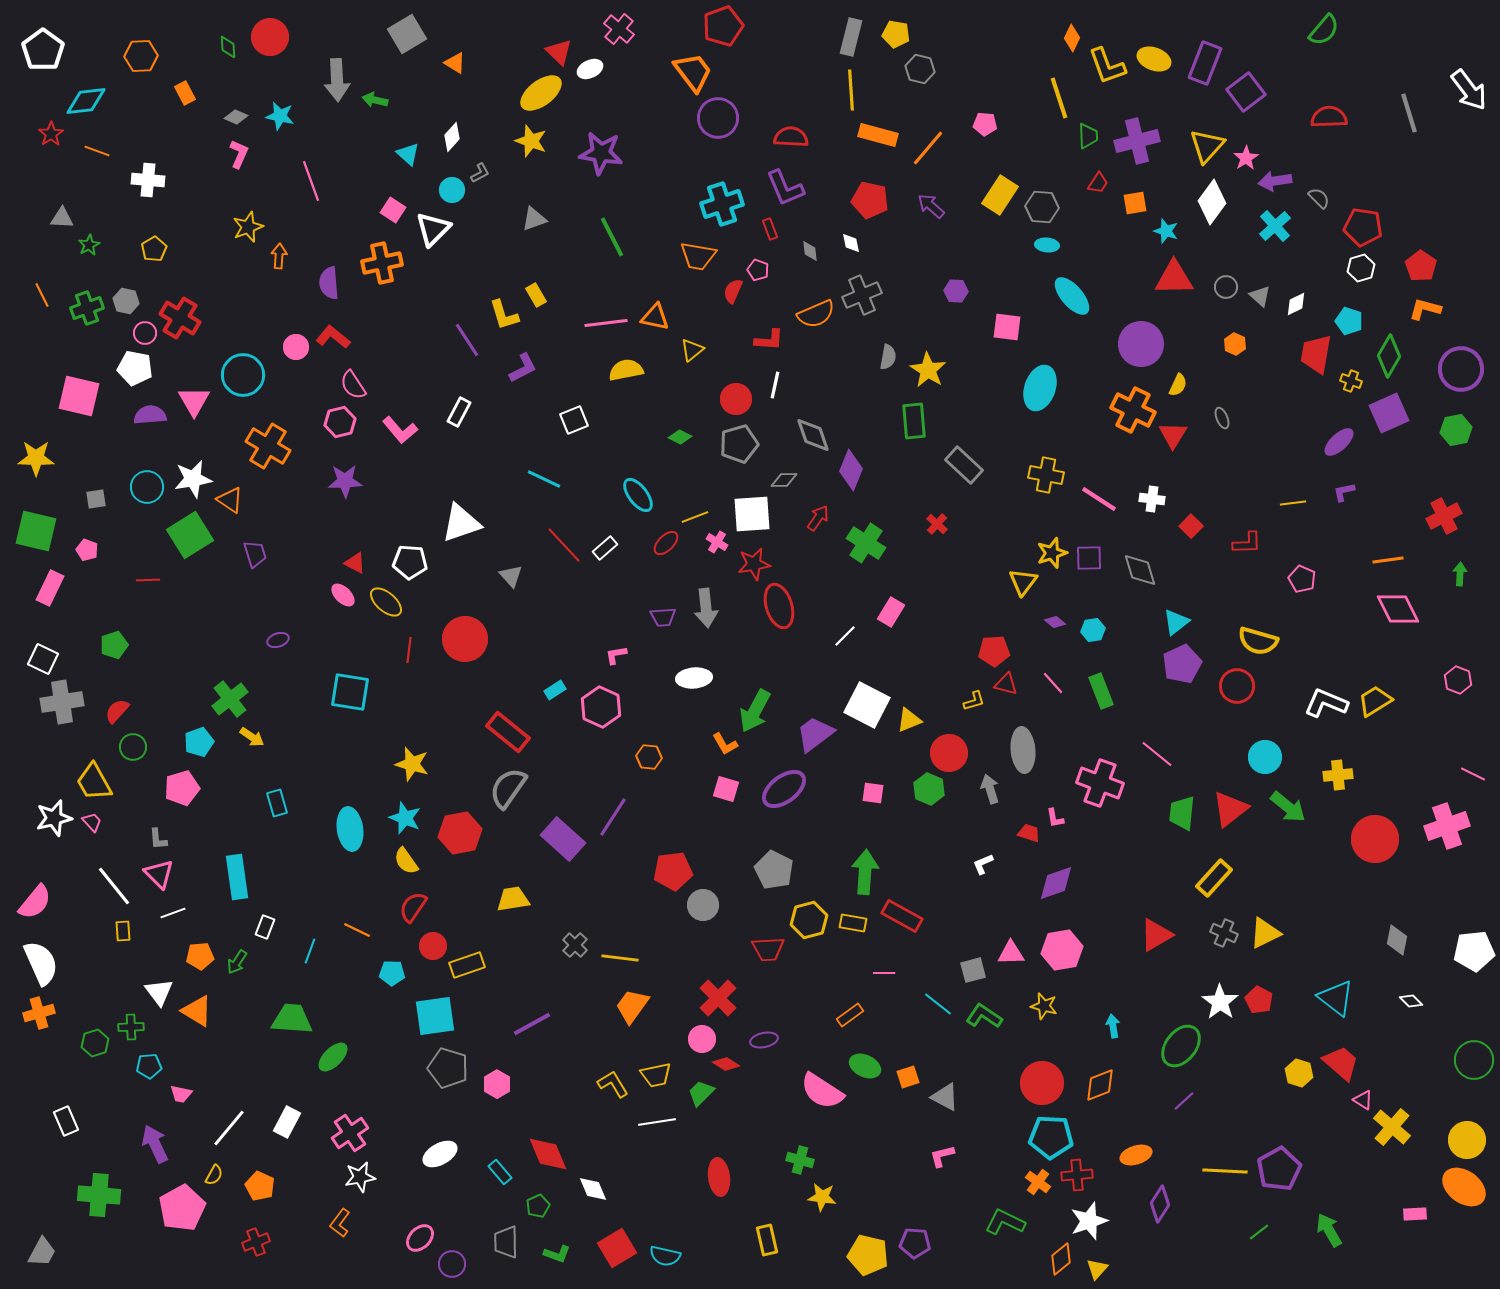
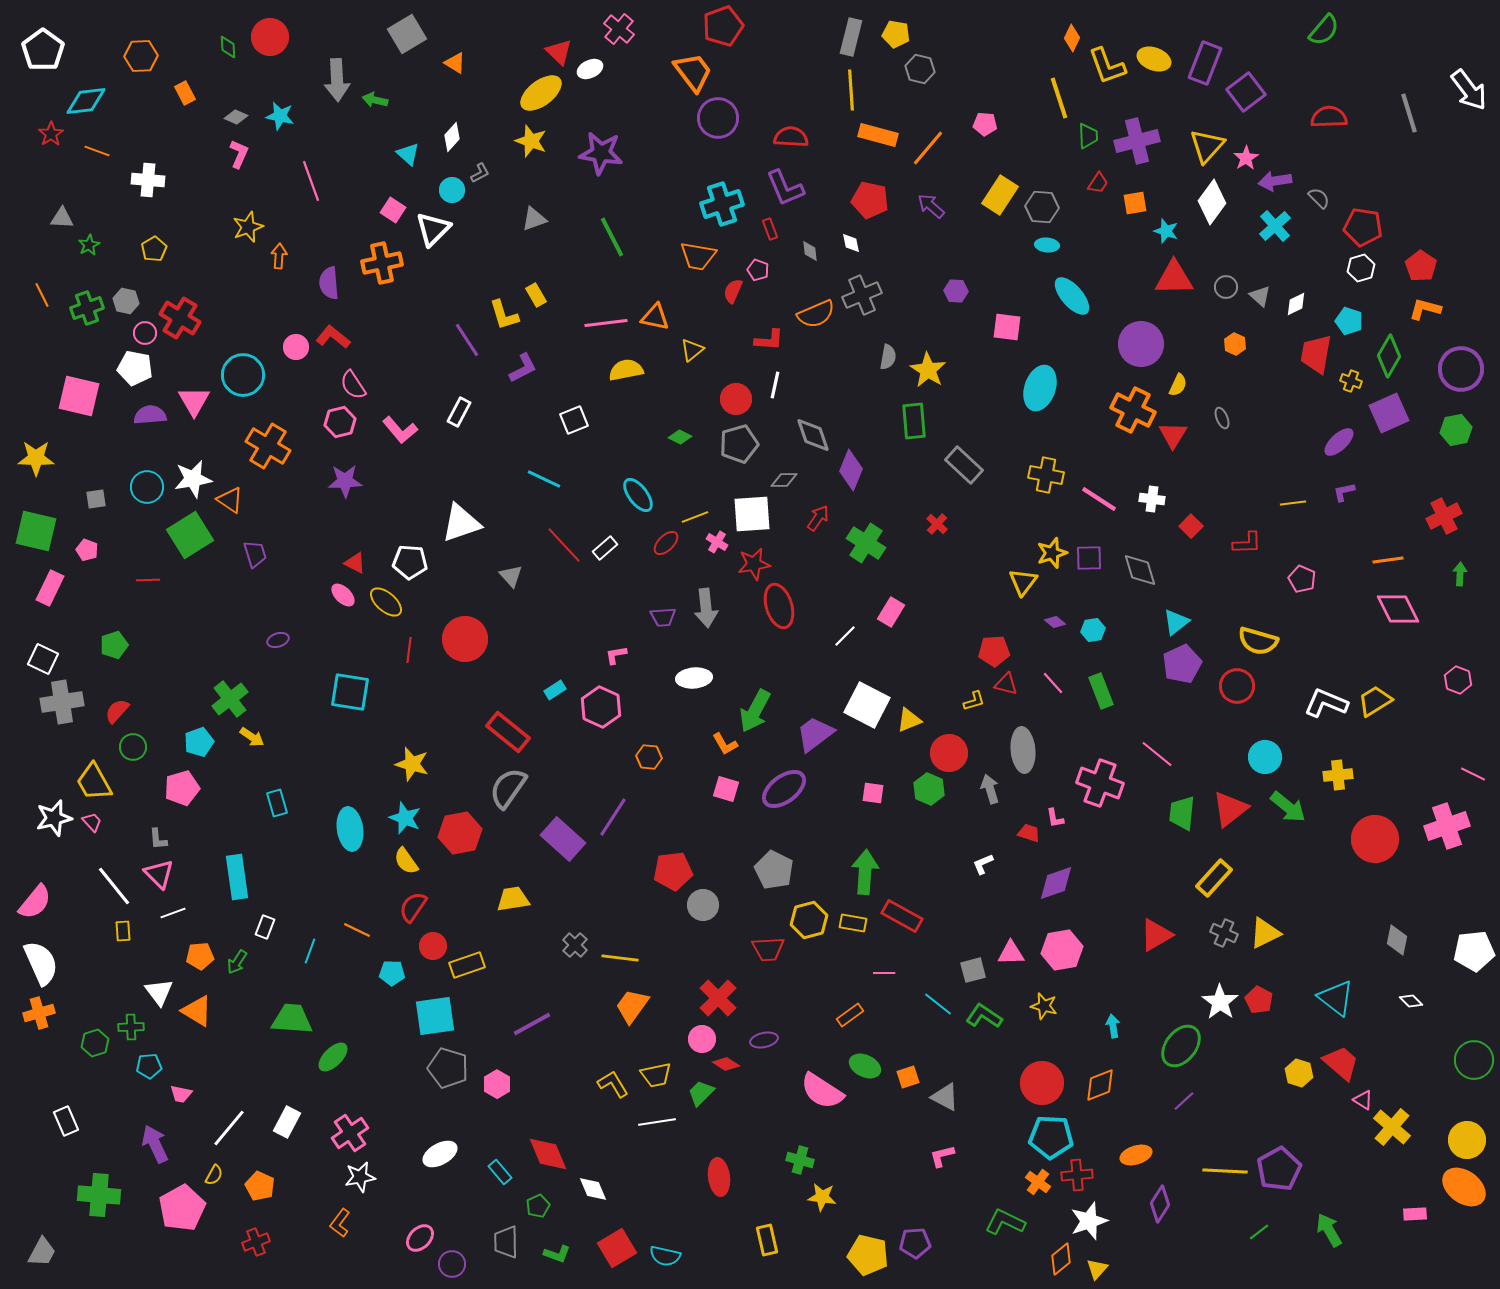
purple pentagon at (915, 1243): rotated 8 degrees counterclockwise
